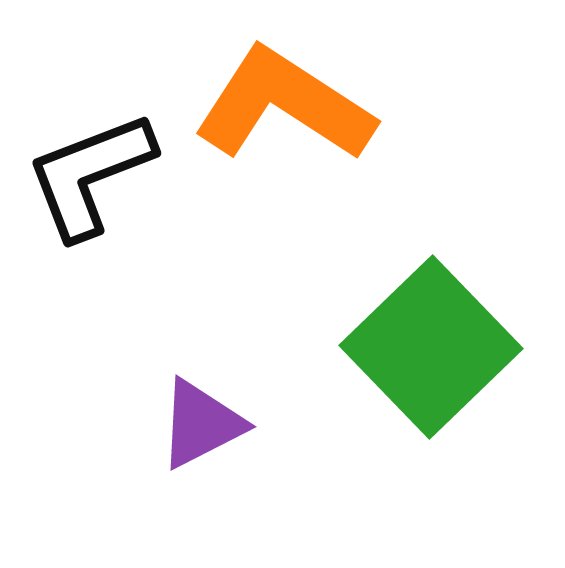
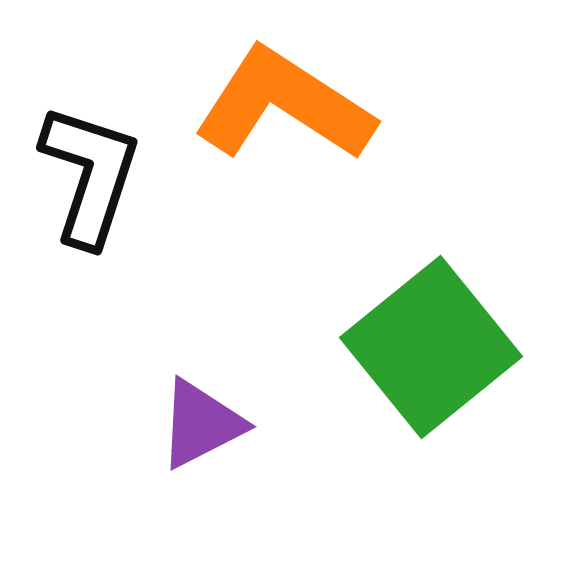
black L-shape: rotated 129 degrees clockwise
green square: rotated 5 degrees clockwise
